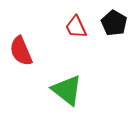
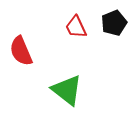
black pentagon: rotated 20 degrees clockwise
